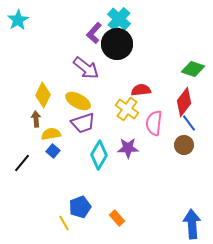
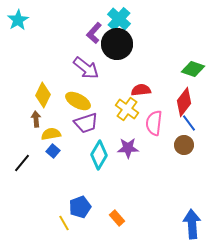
purple trapezoid: moved 3 px right
